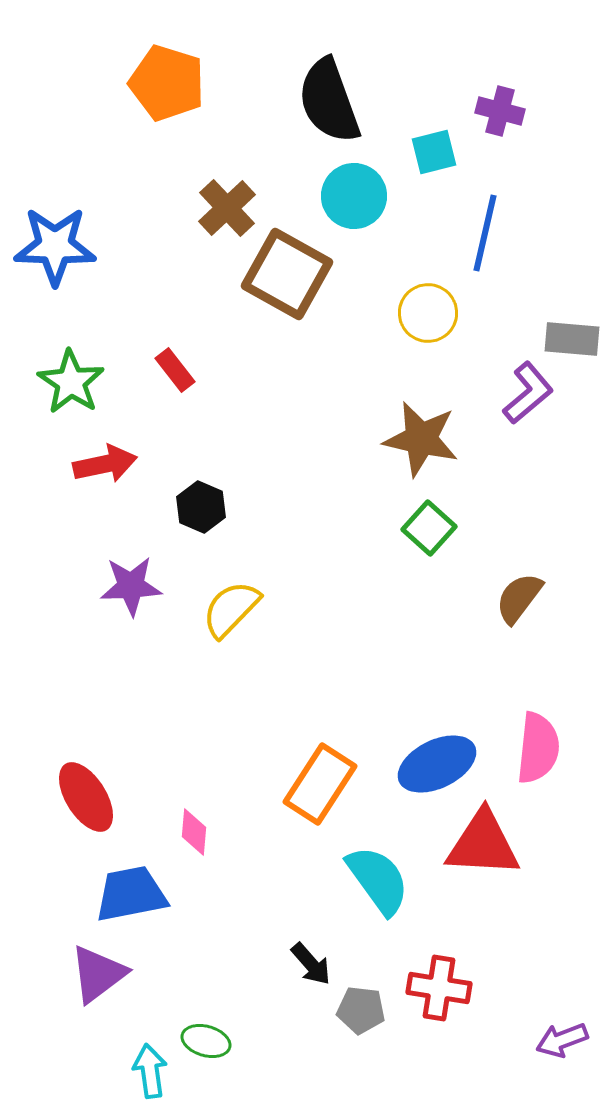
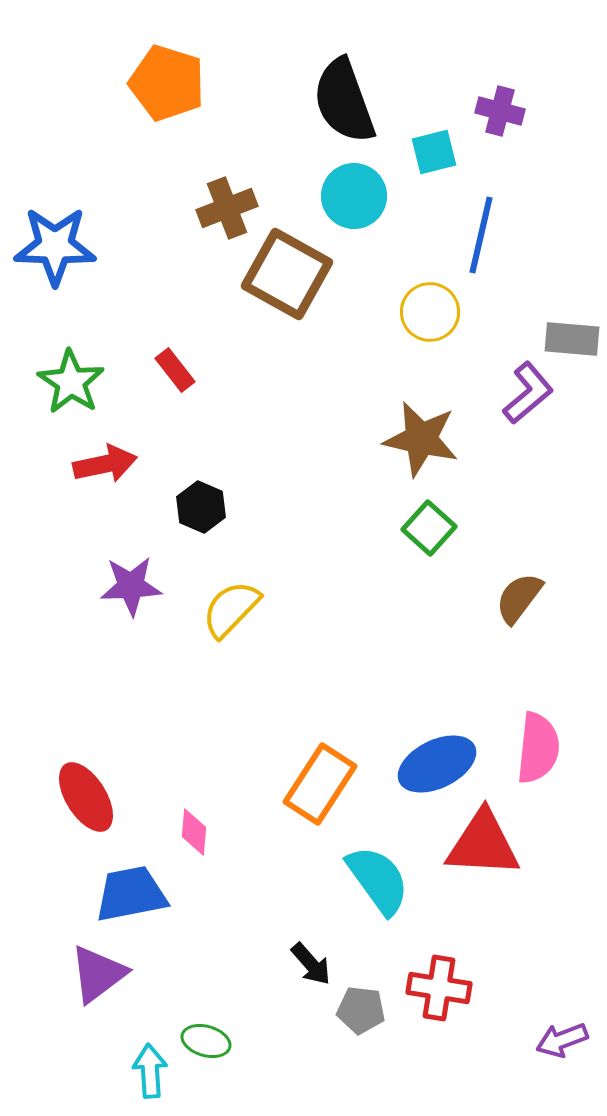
black semicircle: moved 15 px right
brown cross: rotated 22 degrees clockwise
blue line: moved 4 px left, 2 px down
yellow circle: moved 2 px right, 1 px up
cyan arrow: rotated 4 degrees clockwise
